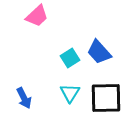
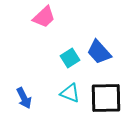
pink trapezoid: moved 7 px right, 1 px down
cyan triangle: rotated 40 degrees counterclockwise
